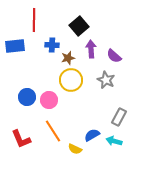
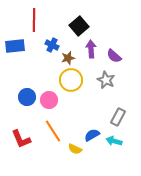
blue cross: rotated 24 degrees clockwise
gray rectangle: moved 1 px left
